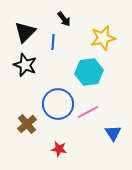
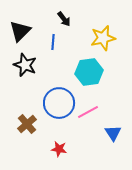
black triangle: moved 5 px left, 1 px up
blue circle: moved 1 px right, 1 px up
